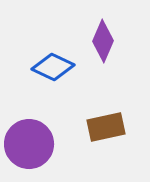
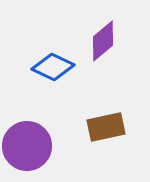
purple diamond: rotated 27 degrees clockwise
purple circle: moved 2 px left, 2 px down
